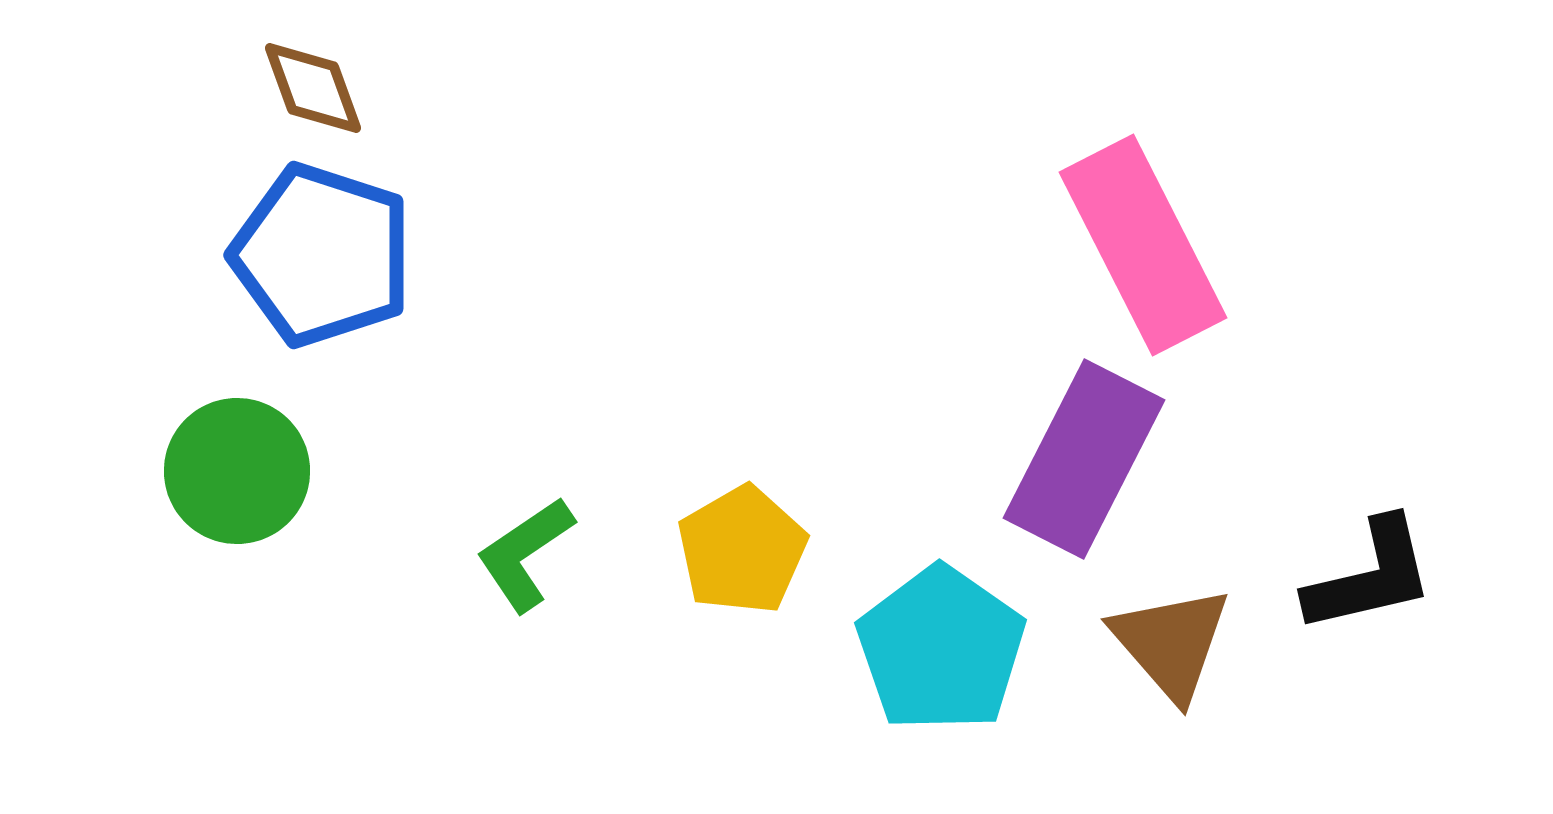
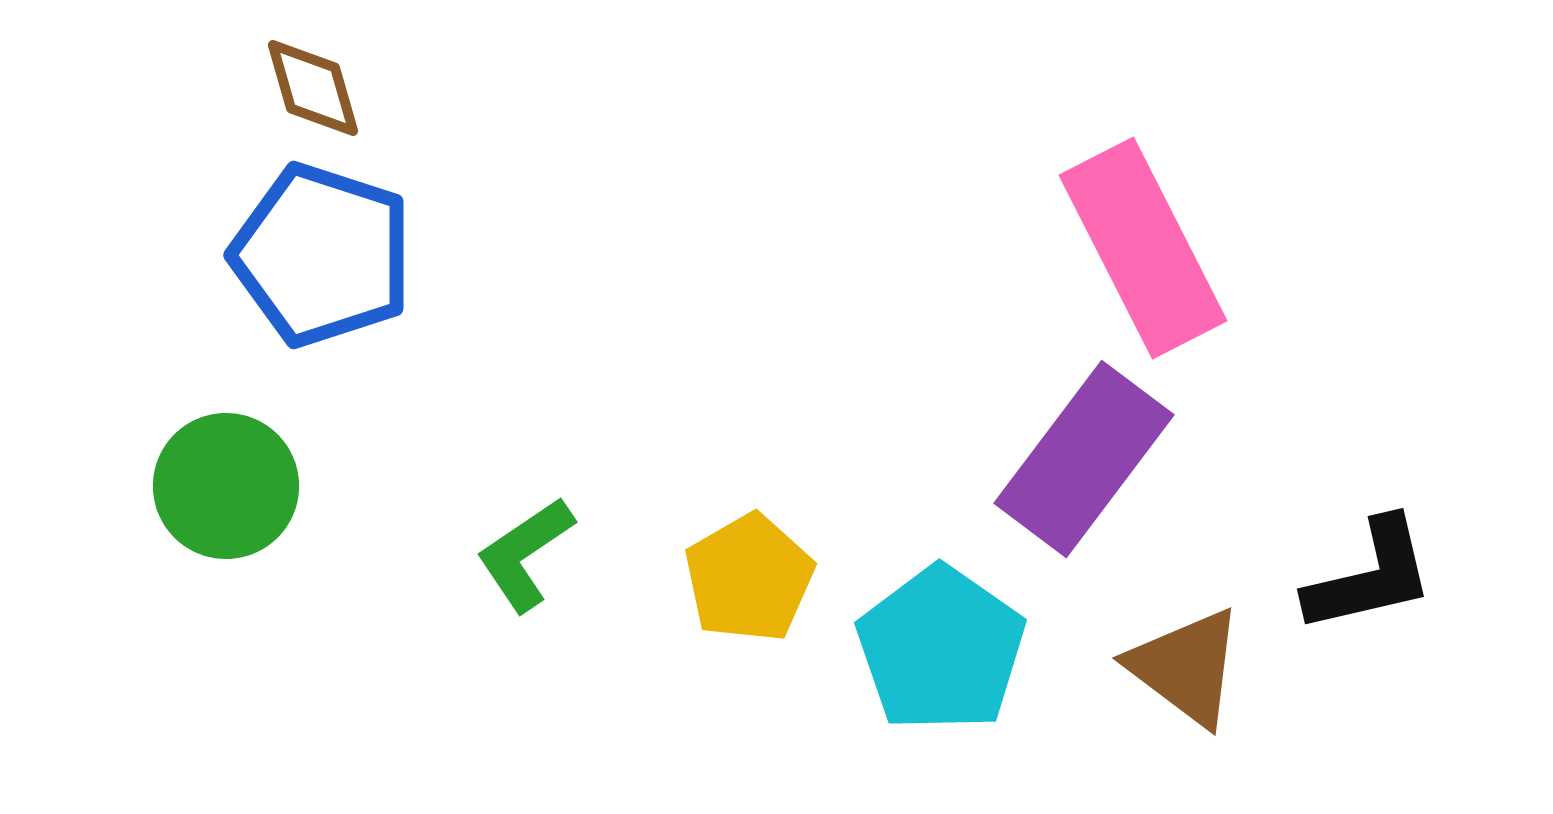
brown diamond: rotated 4 degrees clockwise
pink rectangle: moved 3 px down
purple rectangle: rotated 10 degrees clockwise
green circle: moved 11 px left, 15 px down
yellow pentagon: moved 7 px right, 28 px down
brown triangle: moved 15 px right, 24 px down; rotated 12 degrees counterclockwise
